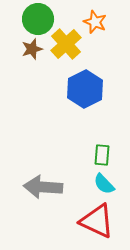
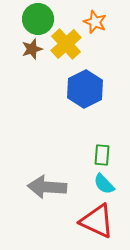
gray arrow: moved 4 px right
